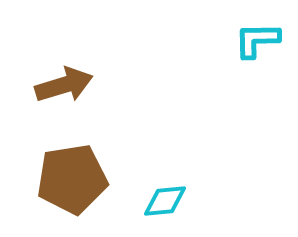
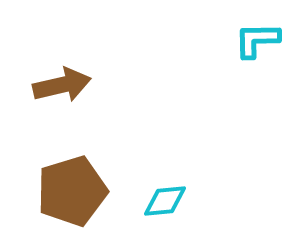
brown arrow: moved 2 px left; rotated 4 degrees clockwise
brown pentagon: moved 12 px down; rotated 8 degrees counterclockwise
